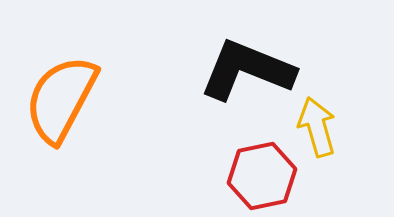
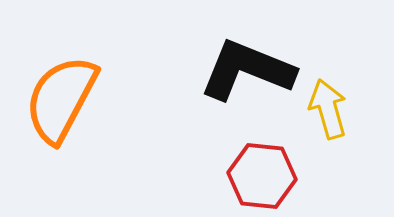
yellow arrow: moved 11 px right, 18 px up
red hexagon: rotated 18 degrees clockwise
